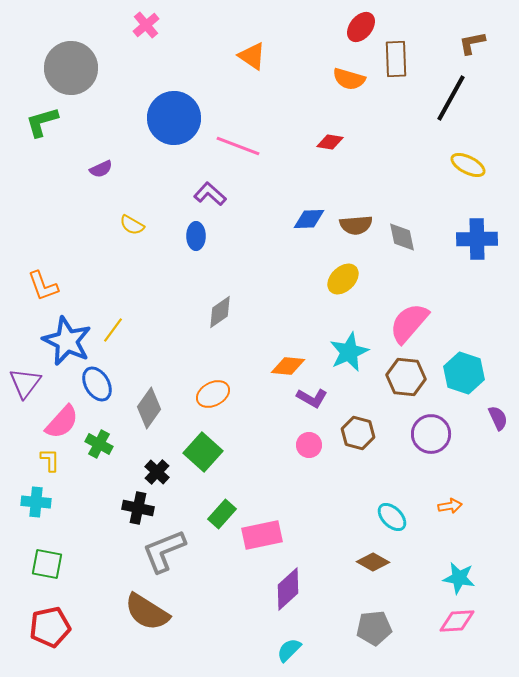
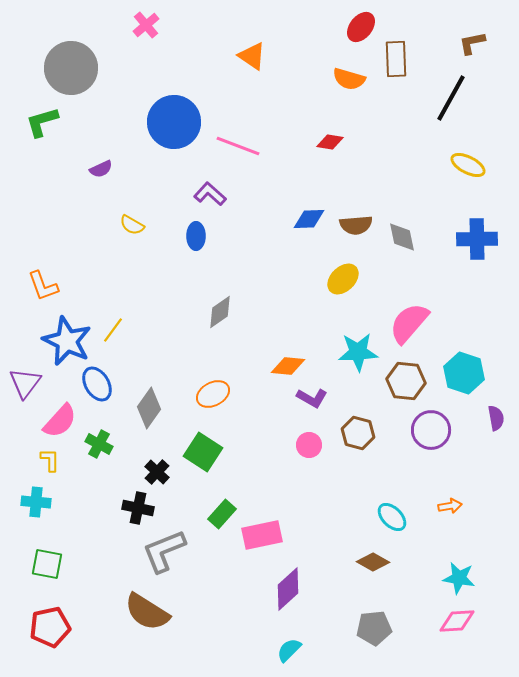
blue circle at (174, 118): moved 4 px down
cyan star at (349, 352): moved 9 px right; rotated 21 degrees clockwise
brown hexagon at (406, 377): moved 4 px down
purple semicircle at (498, 418): moved 2 px left; rotated 15 degrees clockwise
pink semicircle at (62, 422): moved 2 px left, 1 px up
purple circle at (431, 434): moved 4 px up
green square at (203, 452): rotated 9 degrees counterclockwise
